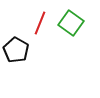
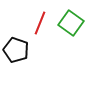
black pentagon: rotated 10 degrees counterclockwise
